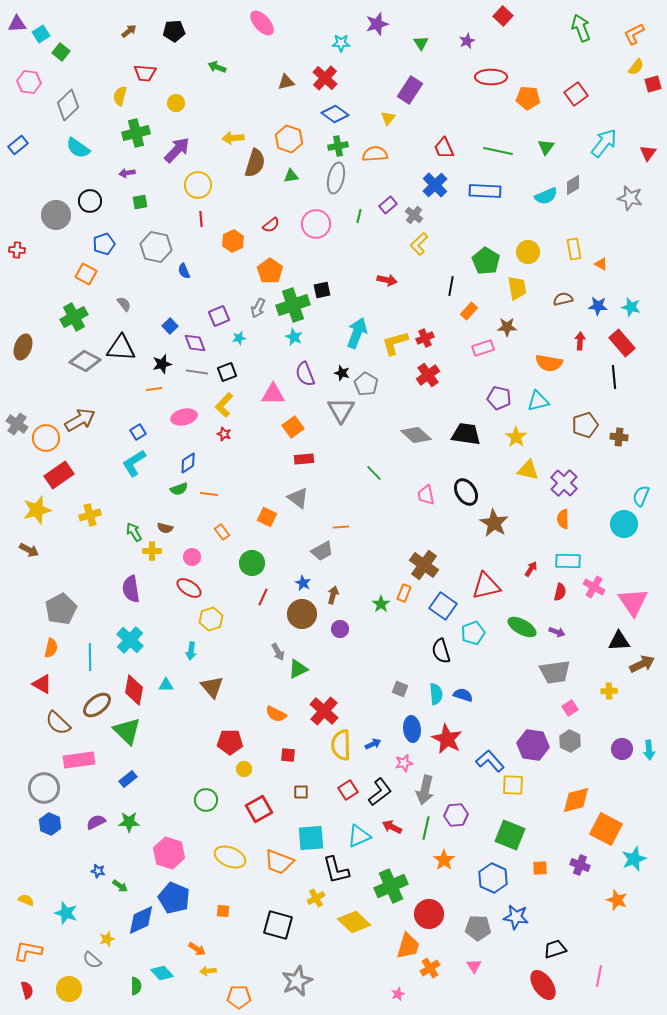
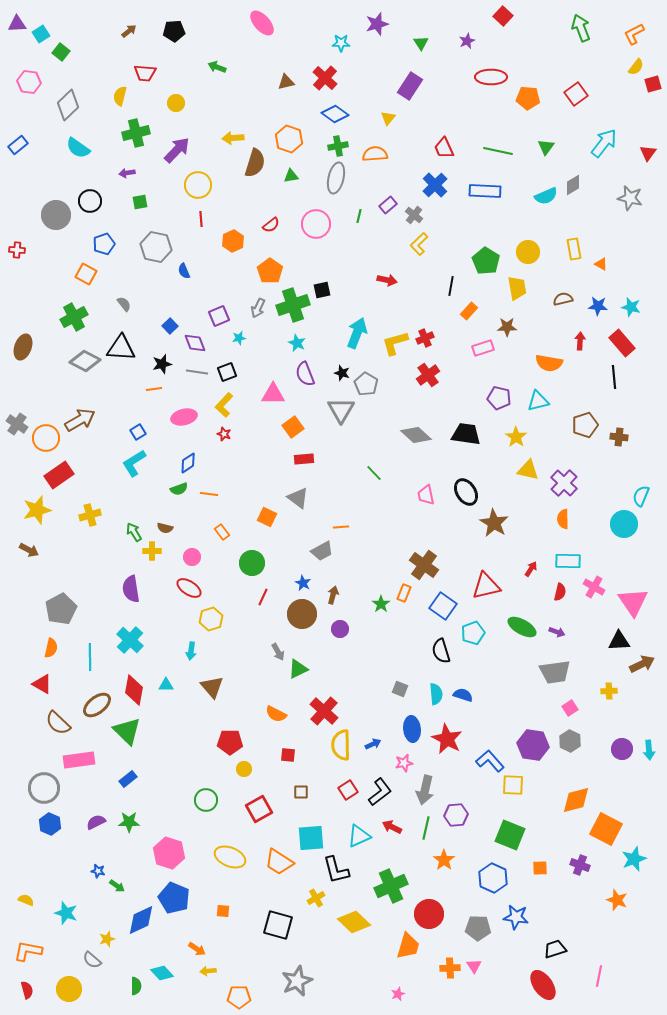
purple rectangle at (410, 90): moved 4 px up
cyan star at (294, 337): moved 3 px right, 6 px down
orange trapezoid at (279, 862): rotated 12 degrees clockwise
green arrow at (120, 886): moved 3 px left
orange cross at (430, 968): moved 20 px right; rotated 30 degrees clockwise
